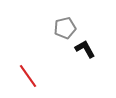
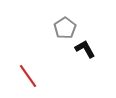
gray pentagon: rotated 20 degrees counterclockwise
